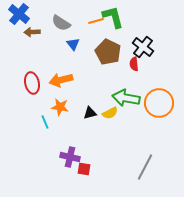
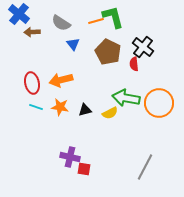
black triangle: moved 5 px left, 3 px up
cyan line: moved 9 px left, 15 px up; rotated 48 degrees counterclockwise
